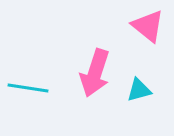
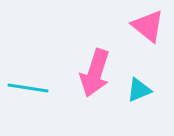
cyan triangle: rotated 8 degrees counterclockwise
